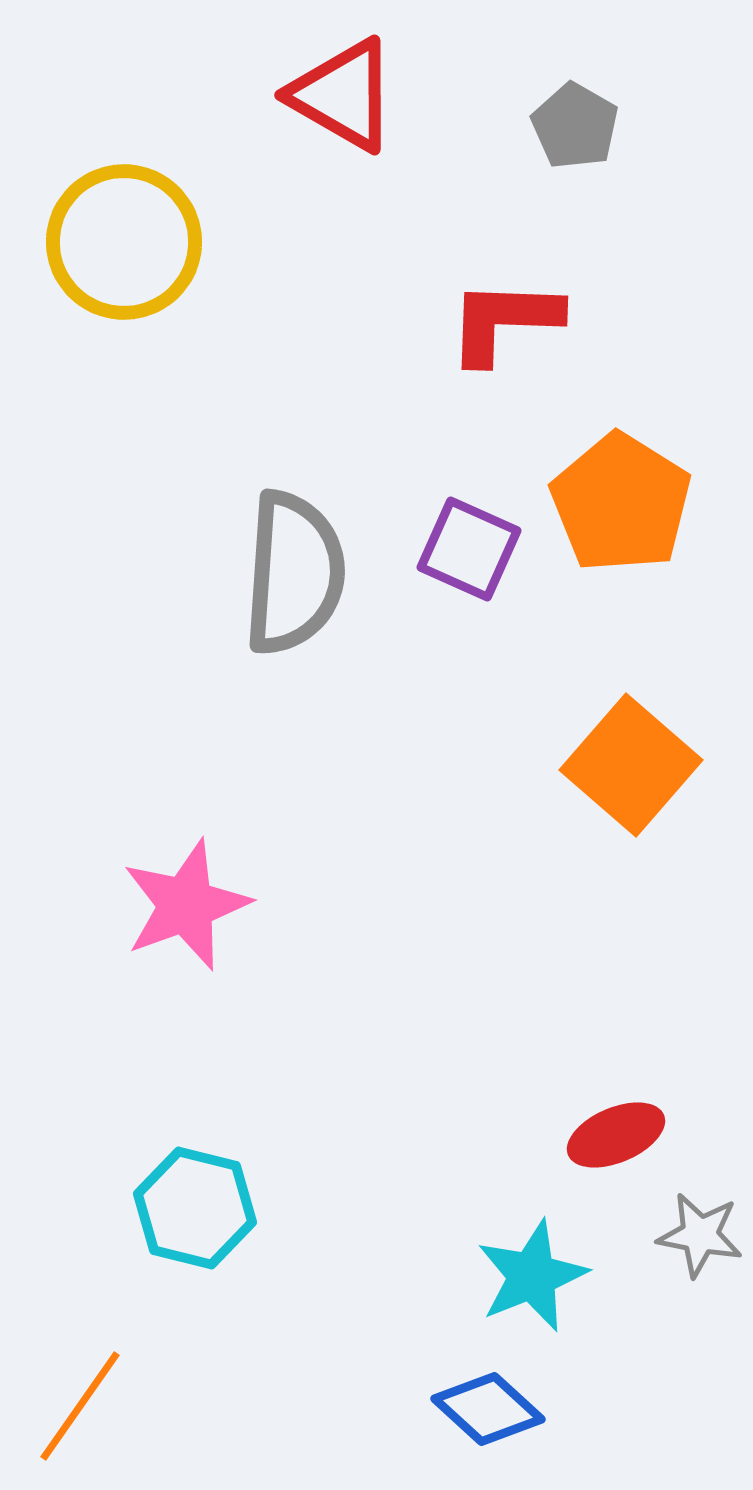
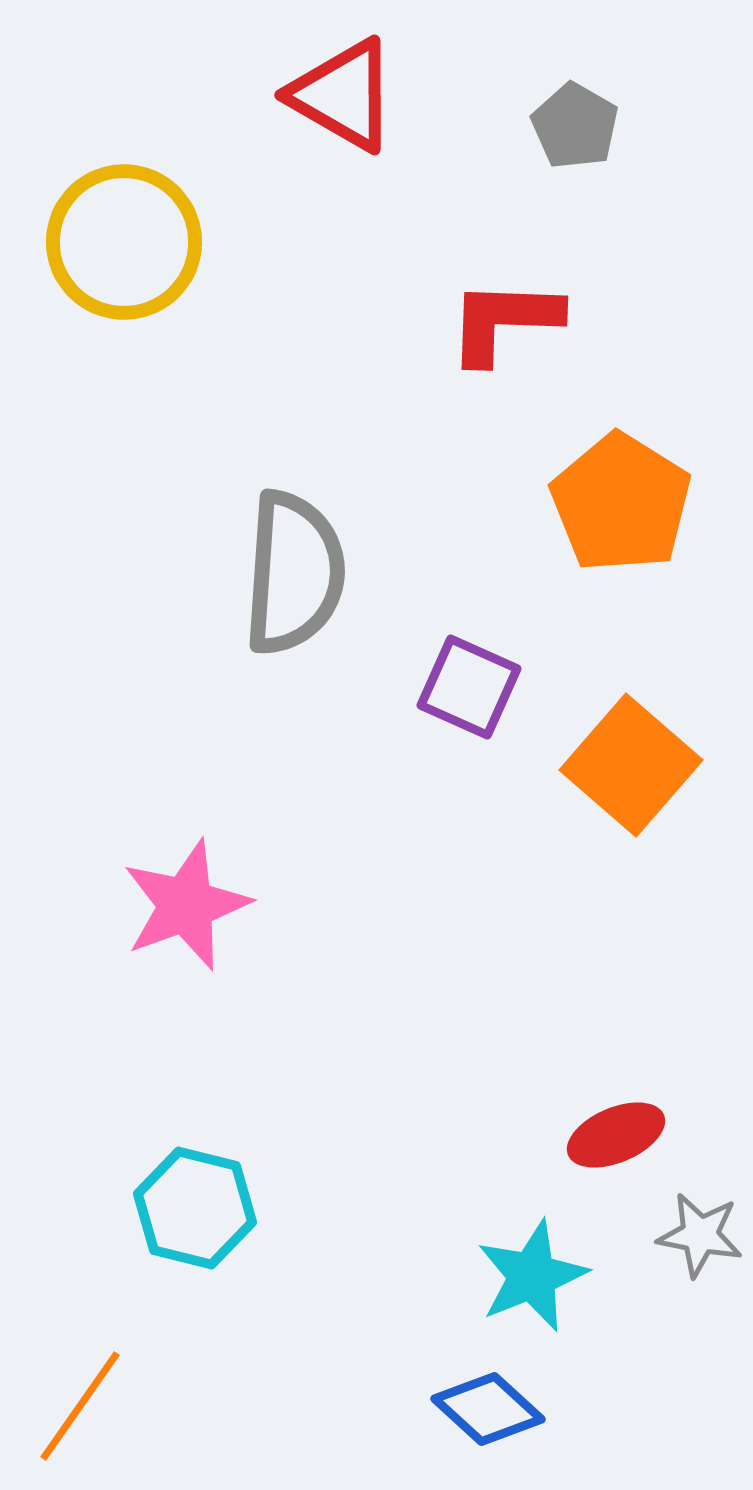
purple square: moved 138 px down
